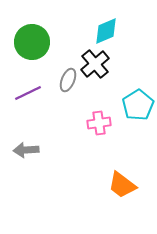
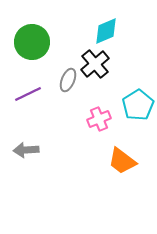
purple line: moved 1 px down
pink cross: moved 4 px up; rotated 15 degrees counterclockwise
orange trapezoid: moved 24 px up
